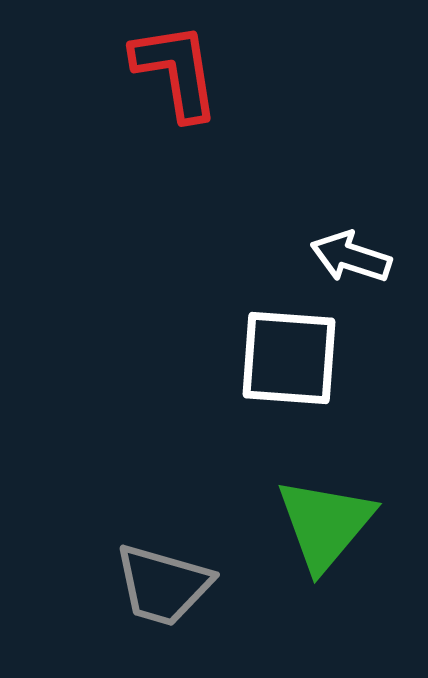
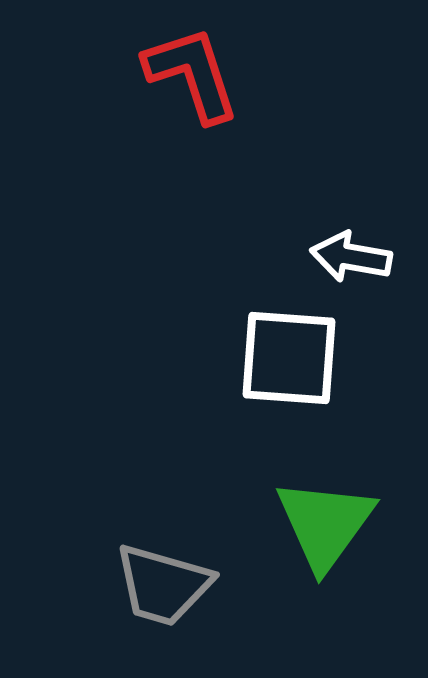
red L-shape: moved 16 px right, 3 px down; rotated 9 degrees counterclockwise
white arrow: rotated 8 degrees counterclockwise
green triangle: rotated 4 degrees counterclockwise
